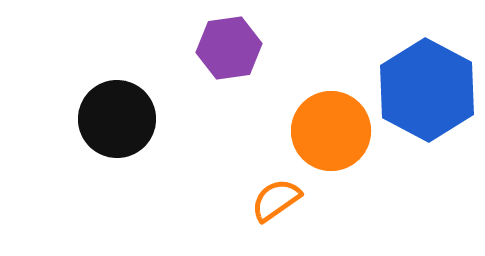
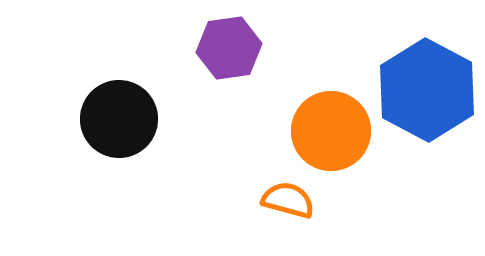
black circle: moved 2 px right
orange semicircle: moved 12 px right; rotated 50 degrees clockwise
